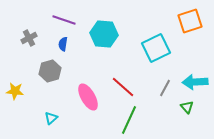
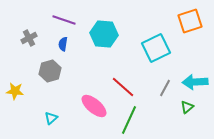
pink ellipse: moved 6 px right, 9 px down; rotated 20 degrees counterclockwise
green triangle: rotated 32 degrees clockwise
